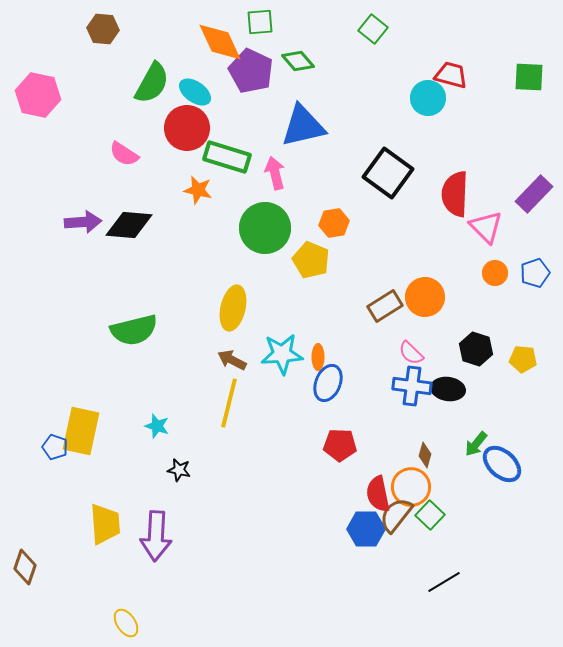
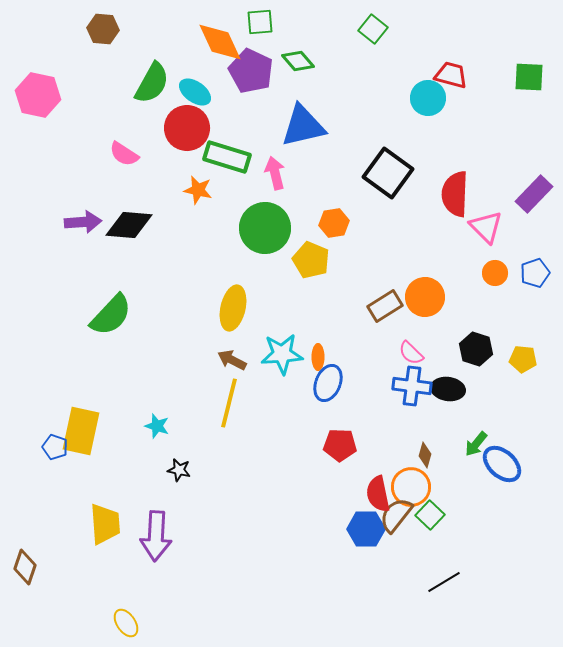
green semicircle at (134, 330): moved 23 px left, 15 px up; rotated 33 degrees counterclockwise
